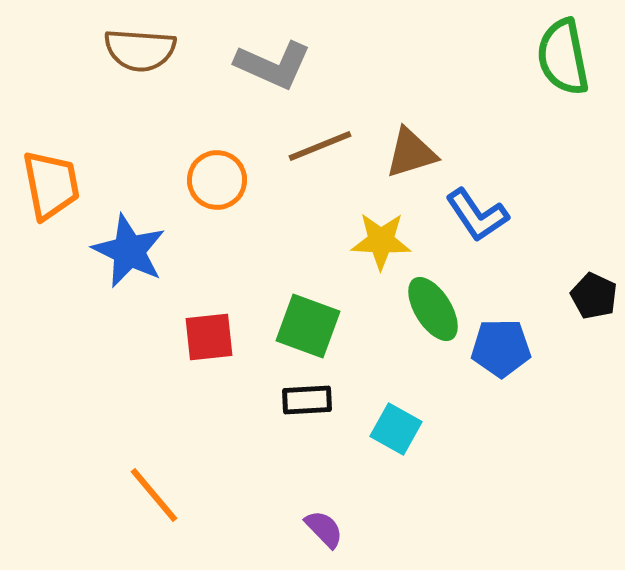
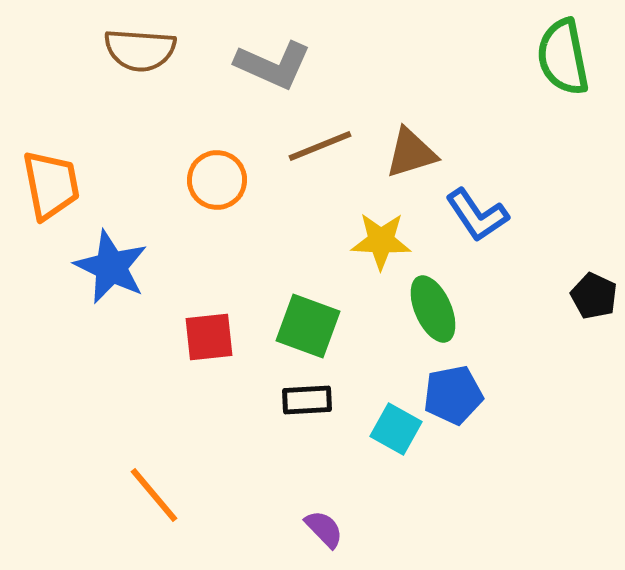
blue star: moved 18 px left, 16 px down
green ellipse: rotated 8 degrees clockwise
blue pentagon: moved 48 px left, 47 px down; rotated 10 degrees counterclockwise
